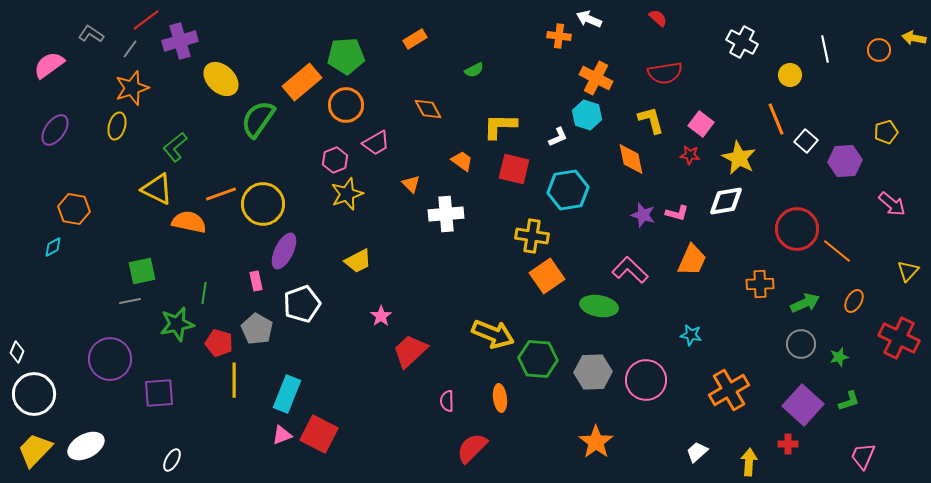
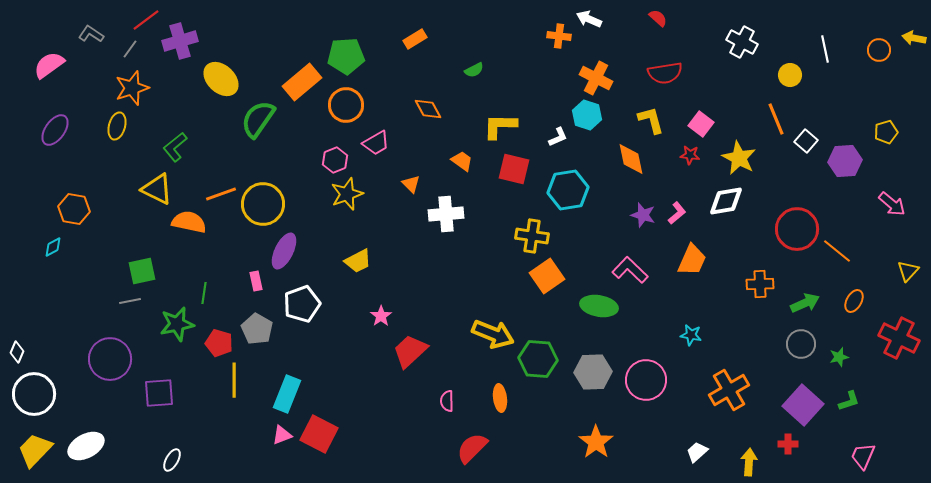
pink L-shape at (677, 213): rotated 55 degrees counterclockwise
